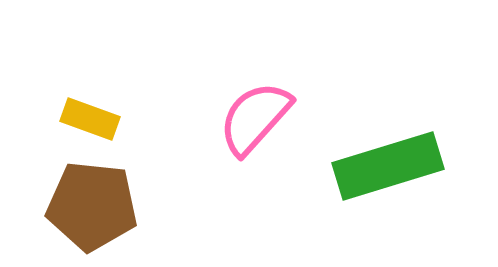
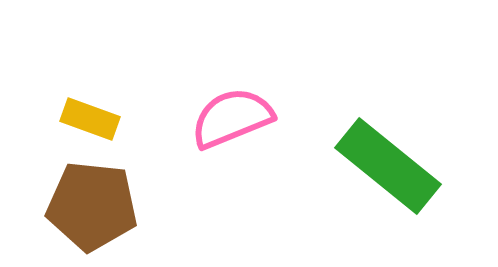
pink semicircle: moved 23 px left; rotated 26 degrees clockwise
green rectangle: rotated 56 degrees clockwise
